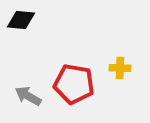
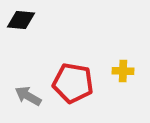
yellow cross: moved 3 px right, 3 px down
red pentagon: moved 1 px left, 1 px up
